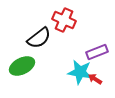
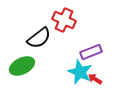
purple rectangle: moved 6 px left
cyan star: rotated 15 degrees clockwise
